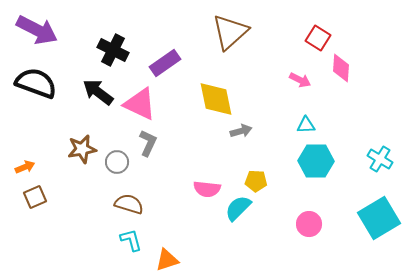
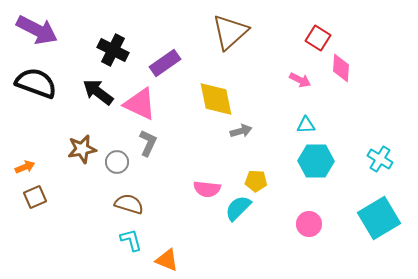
orange triangle: rotated 40 degrees clockwise
